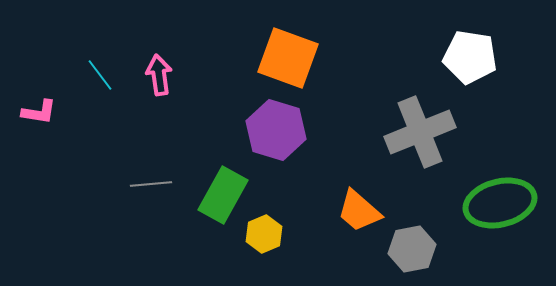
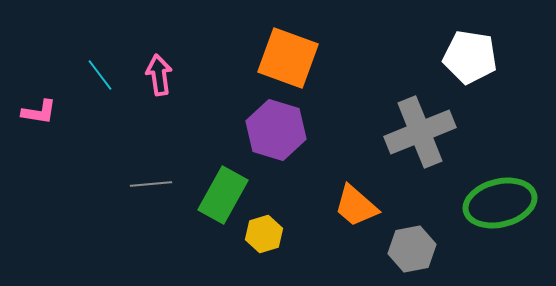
orange trapezoid: moved 3 px left, 5 px up
yellow hexagon: rotated 6 degrees clockwise
